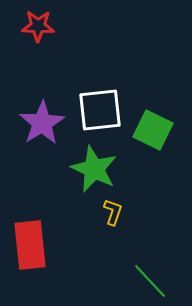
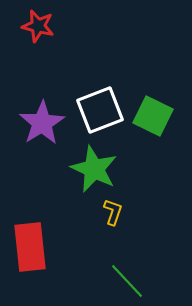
red star: rotated 12 degrees clockwise
white square: rotated 15 degrees counterclockwise
green square: moved 14 px up
red rectangle: moved 2 px down
green line: moved 23 px left
